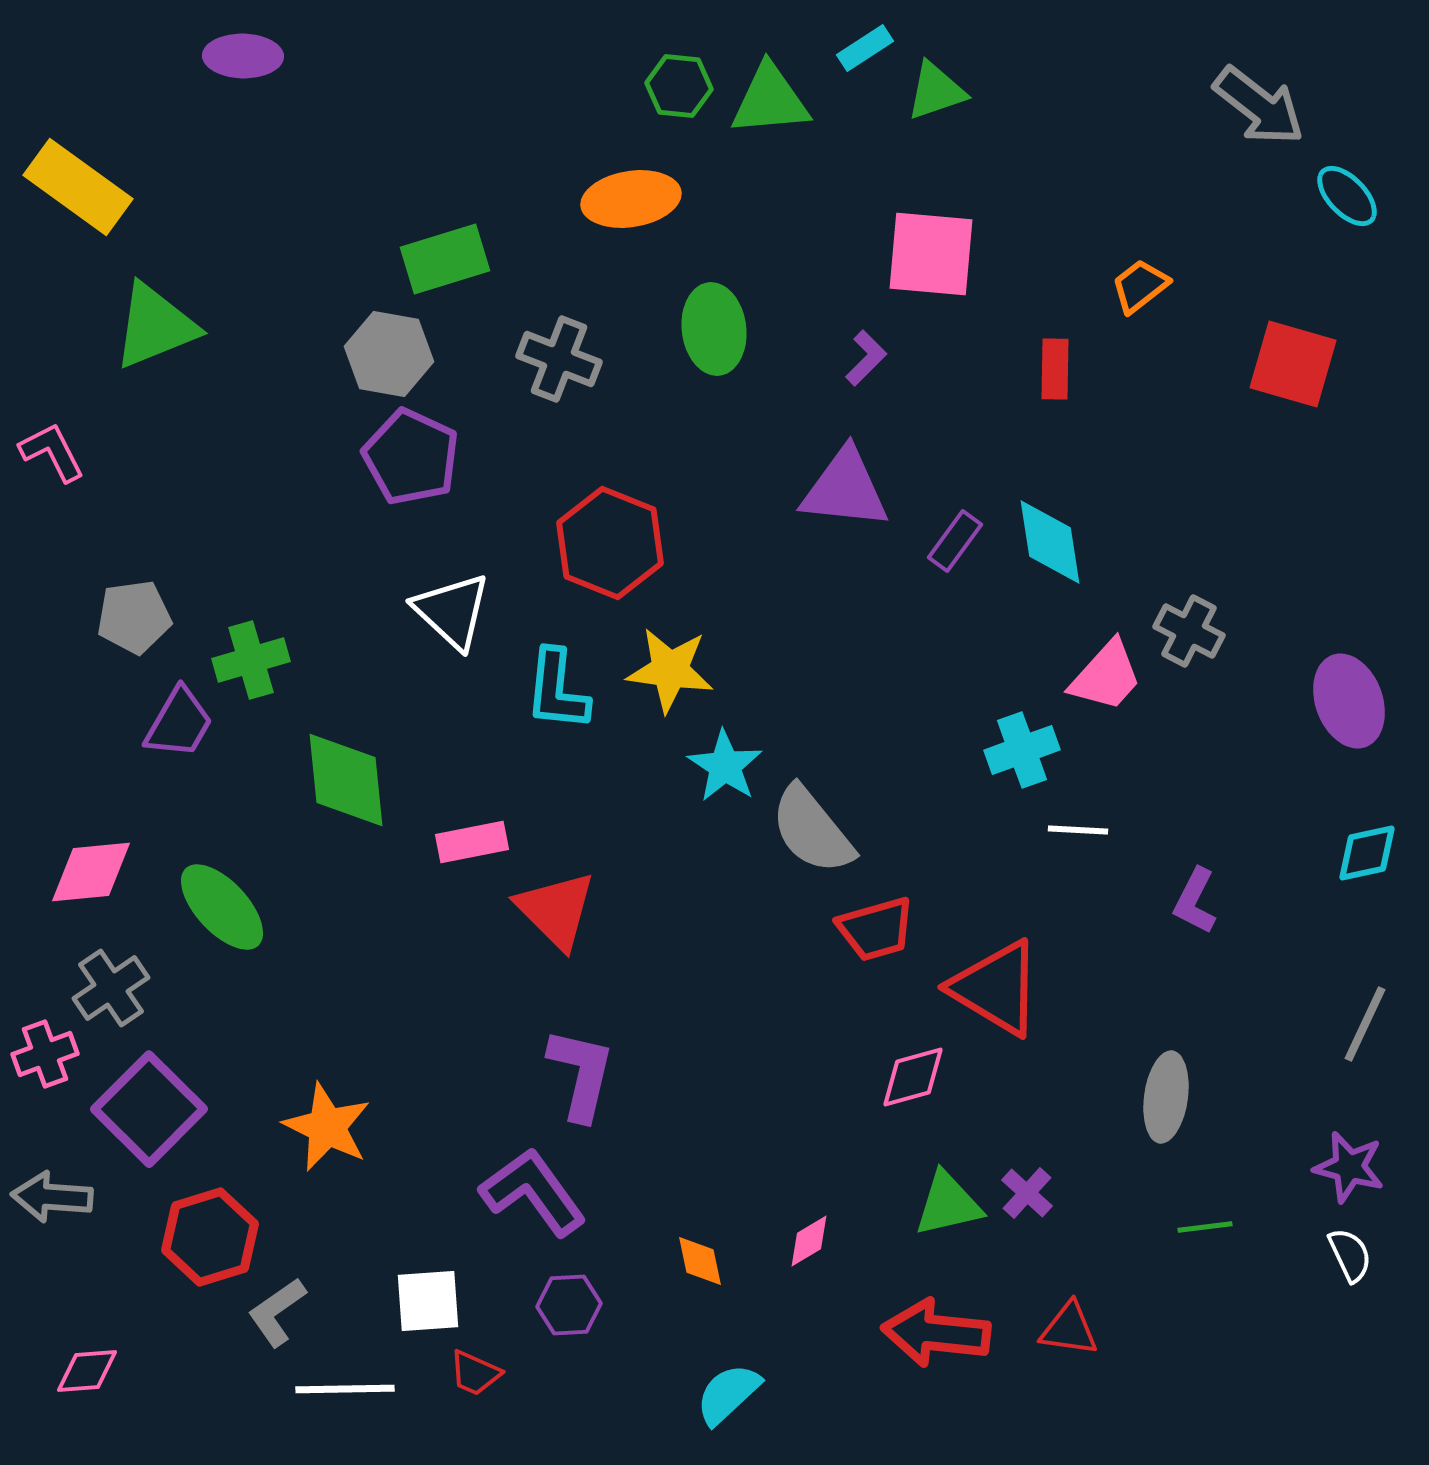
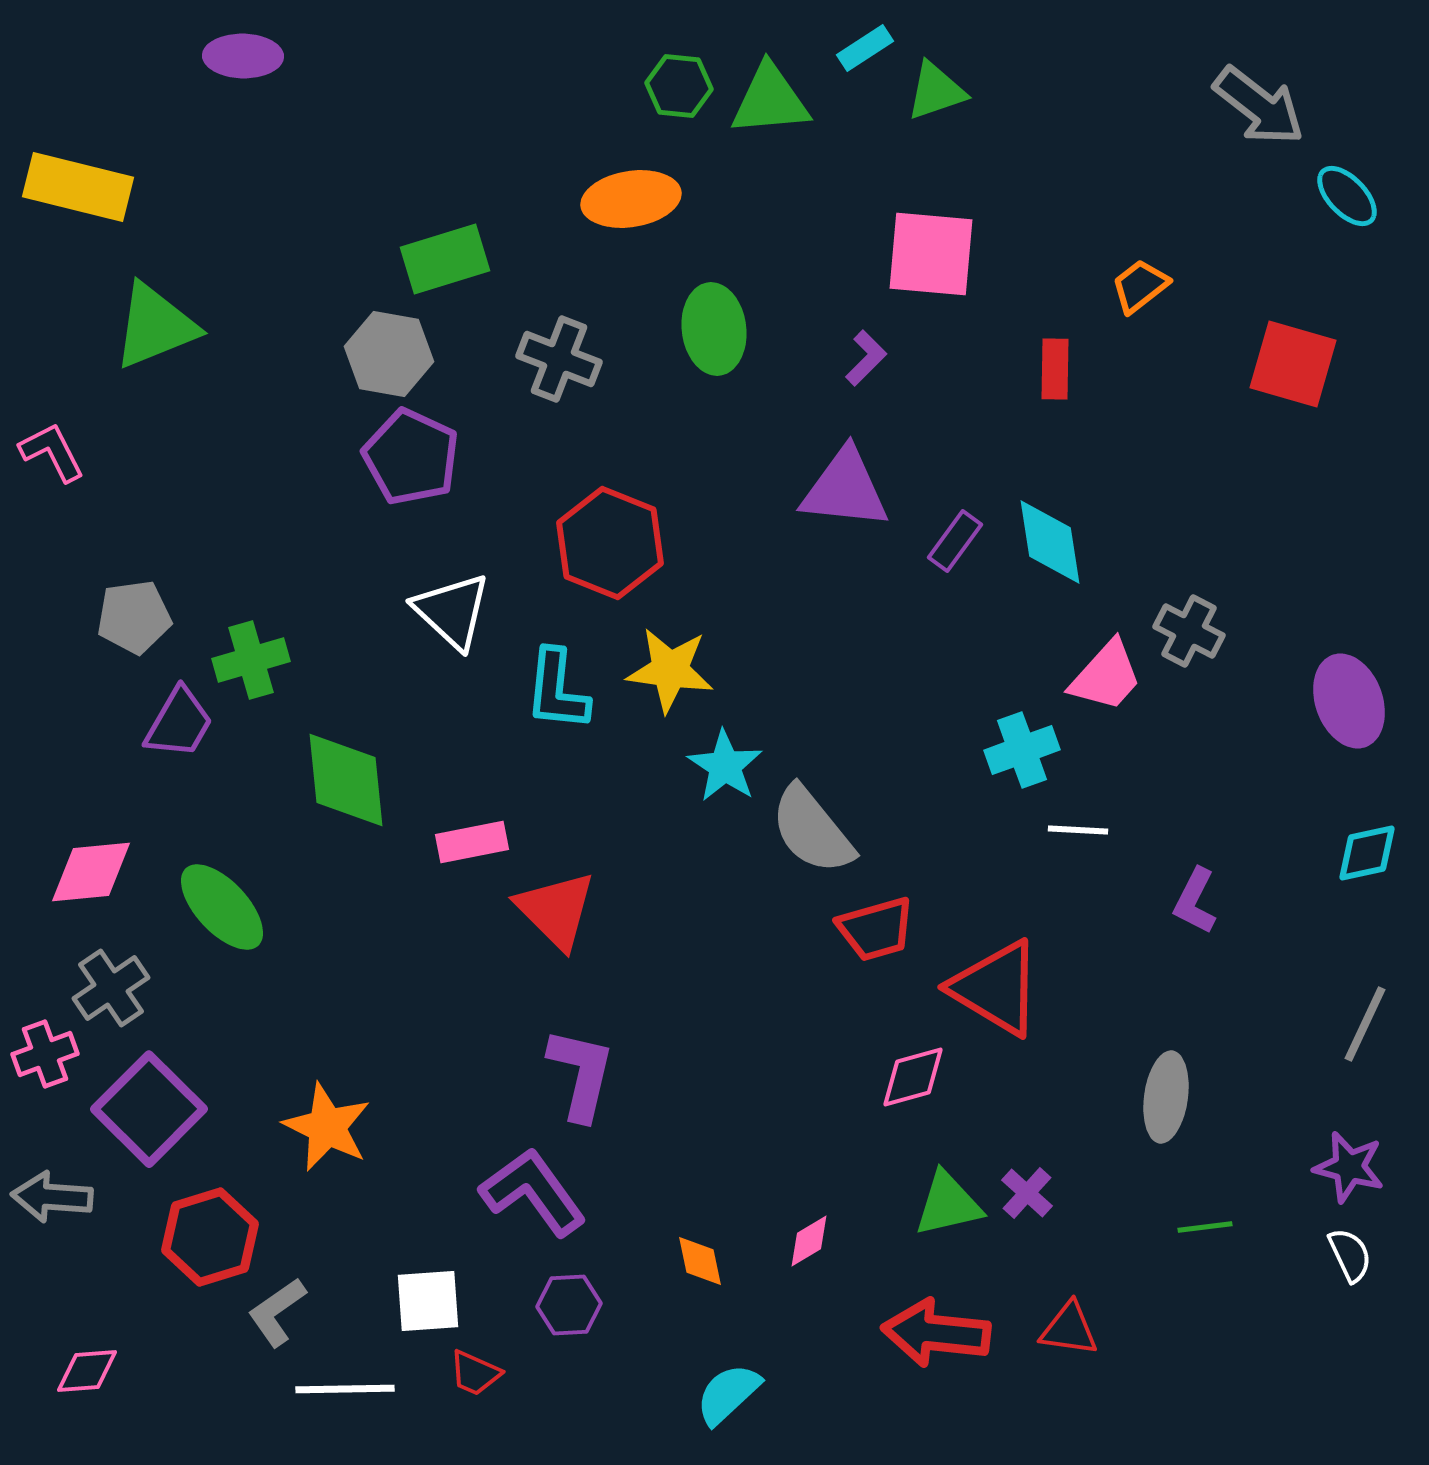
yellow rectangle at (78, 187): rotated 22 degrees counterclockwise
